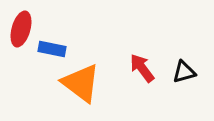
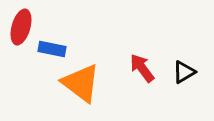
red ellipse: moved 2 px up
black triangle: rotated 15 degrees counterclockwise
